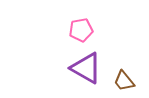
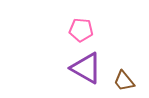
pink pentagon: rotated 15 degrees clockwise
